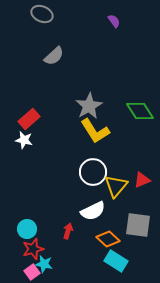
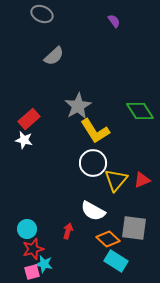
gray star: moved 11 px left
white circle: moved 9 px up
yellow triangle: moved 6 px up
white semicircle: rotated 55 degrees clockwise
gray square: moved 4 px left, 3 px down
pink square: rotated 21 degrees clockwise
